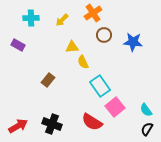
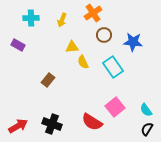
yellow arrow: rotated 24 degrees counterclockwise
cyan rectangle: moved 13 px right, 19 px up
